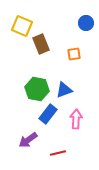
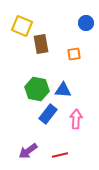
brown rectangle: rotated 12 degrees clockwise
blue triangle: moved 1 px left; rotated 24 degrees clockwise
purple arrow: moved 11 px down
red line: moved 2 px right, 2 px down
